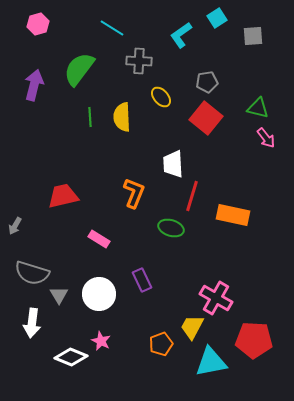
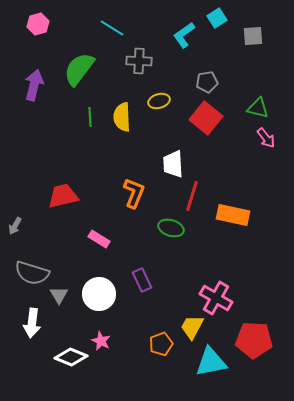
cyan L-shape: moved 3 px right
yellow ellipse: moved 2 px left, 4 px down; rotated 65 degrees counterclockwise
